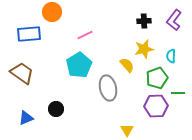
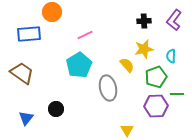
green pentagon: moved 1 px left, 1 px up
green line: moved 1 px left, 1 px down
blue triangle: rotated 28 degrees counterclockwise
